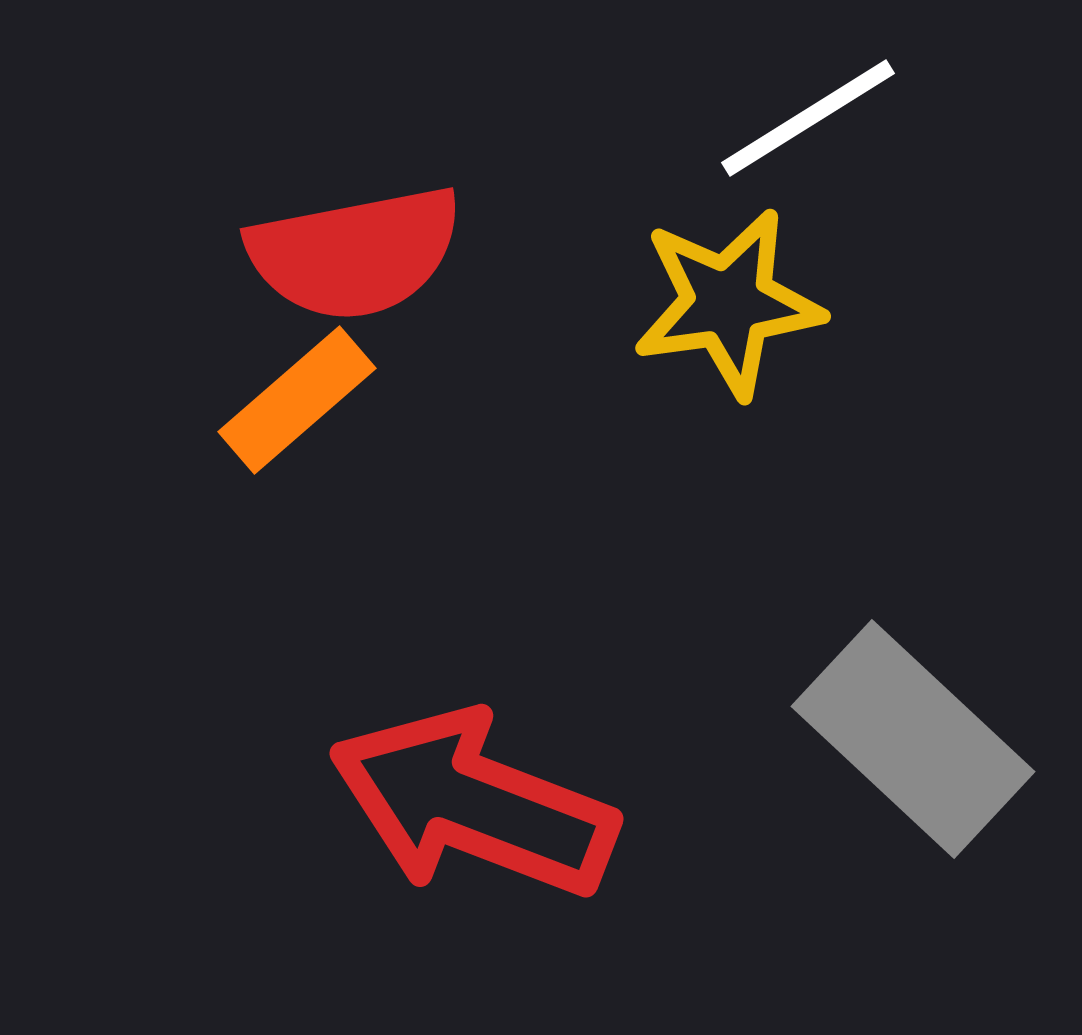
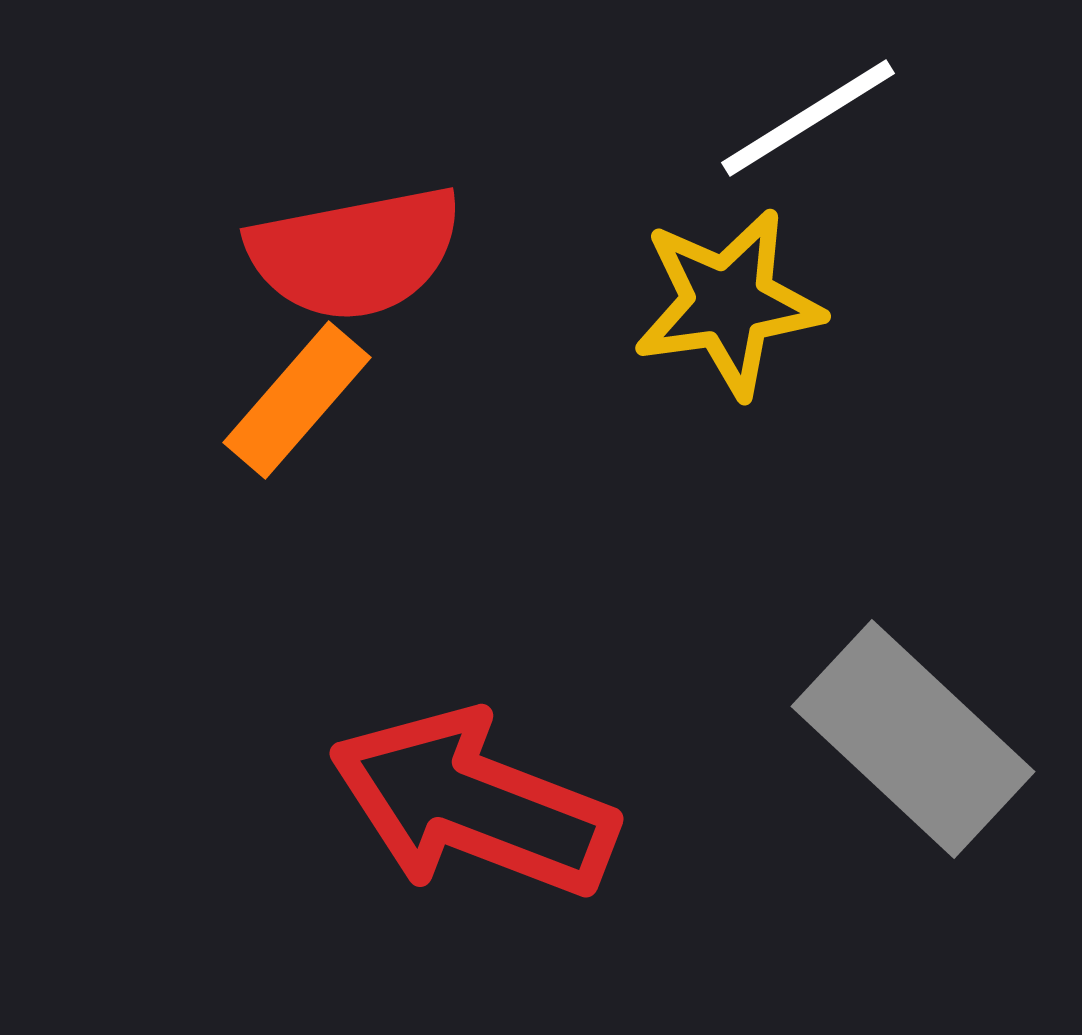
orange rectangle: rotated 8 degrees counterclockwise
